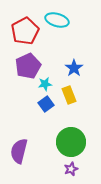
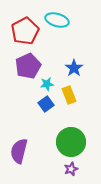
cyan star: moved 2 px right
